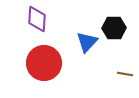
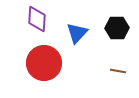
black hexagon: moved 3 px right
blue triangle: moved 10 px left, 9 px up
brown line: moved 7 px left, 3 px up
